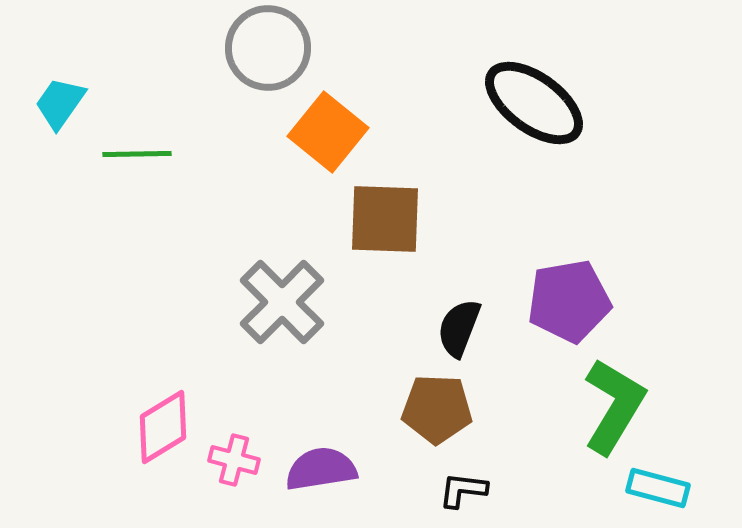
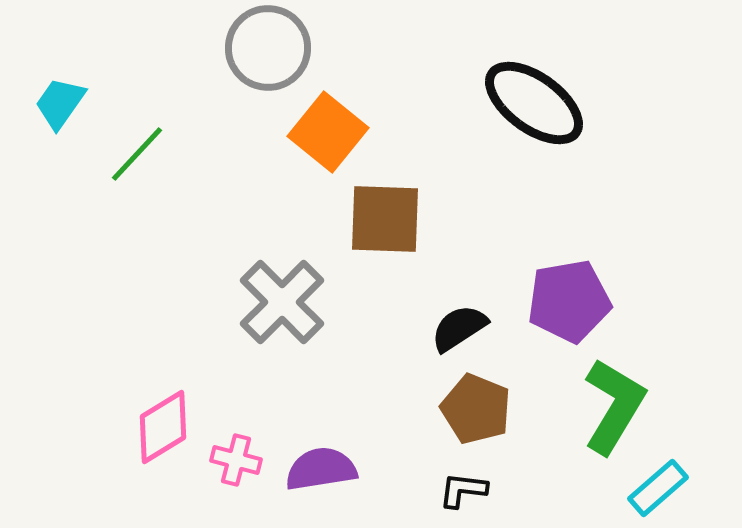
green line: rotated 46 degrees counterclockwise
black semicircle: rotated 36 degrees clockwise
brown pentagon: moved 39 px right; rotated 20 degrees clockwise
pink cross: moved 2 px right
cyan rectangle: rotated 56 degrees counterclockwise
